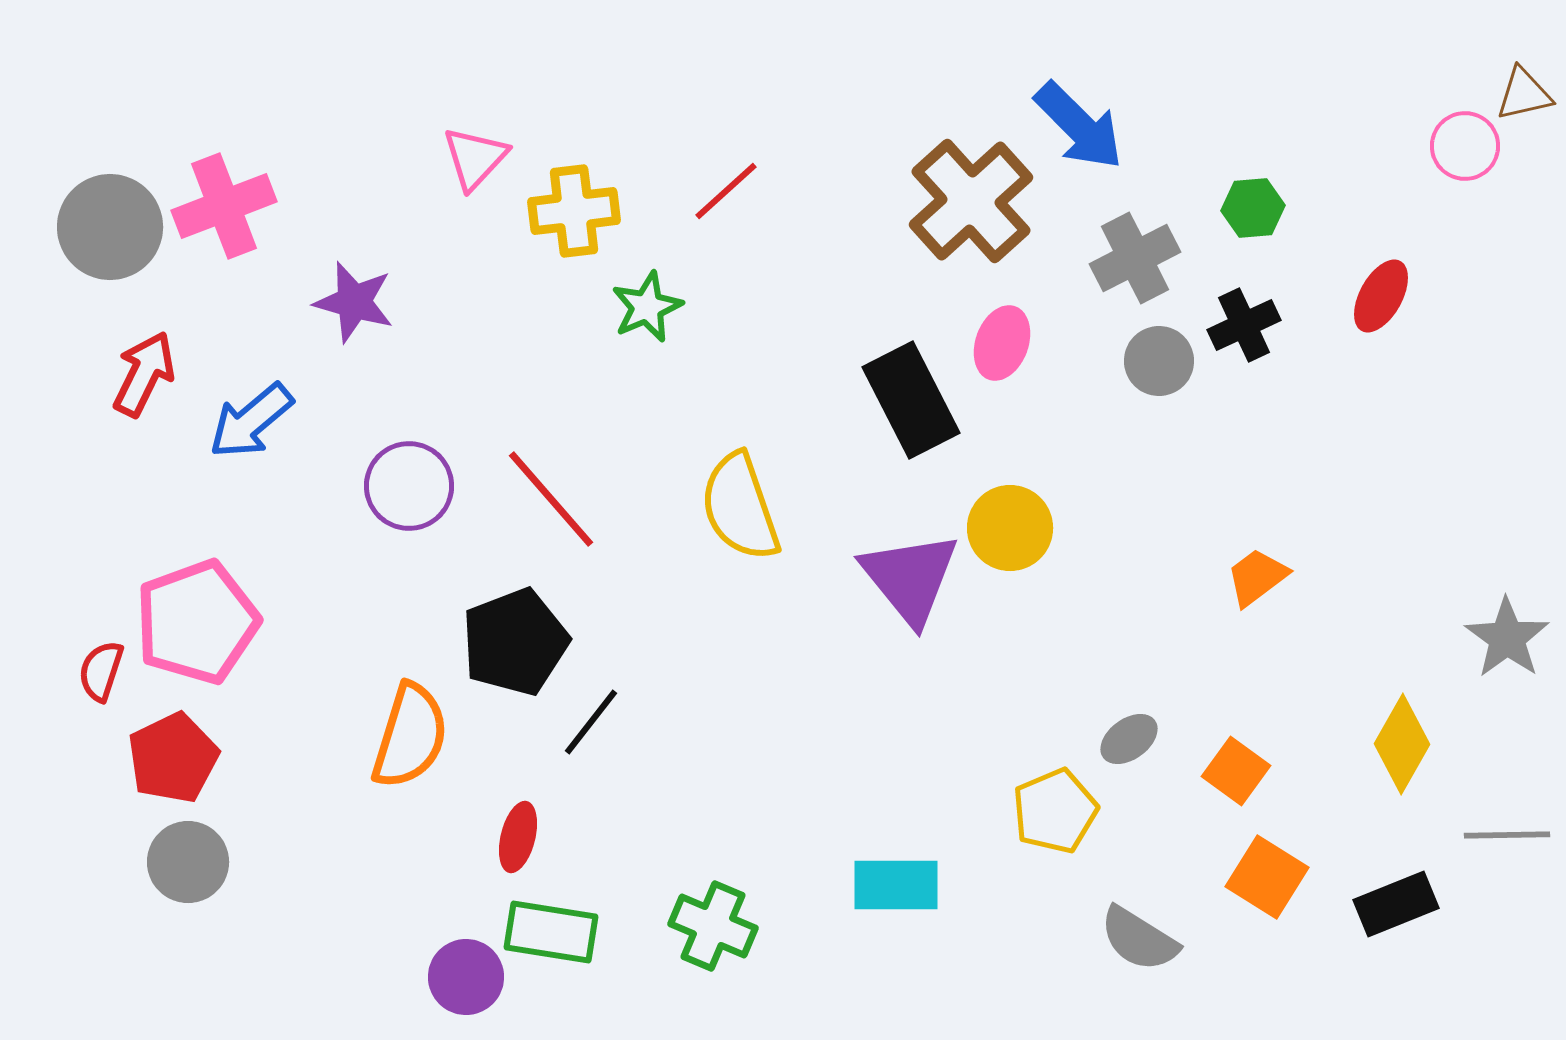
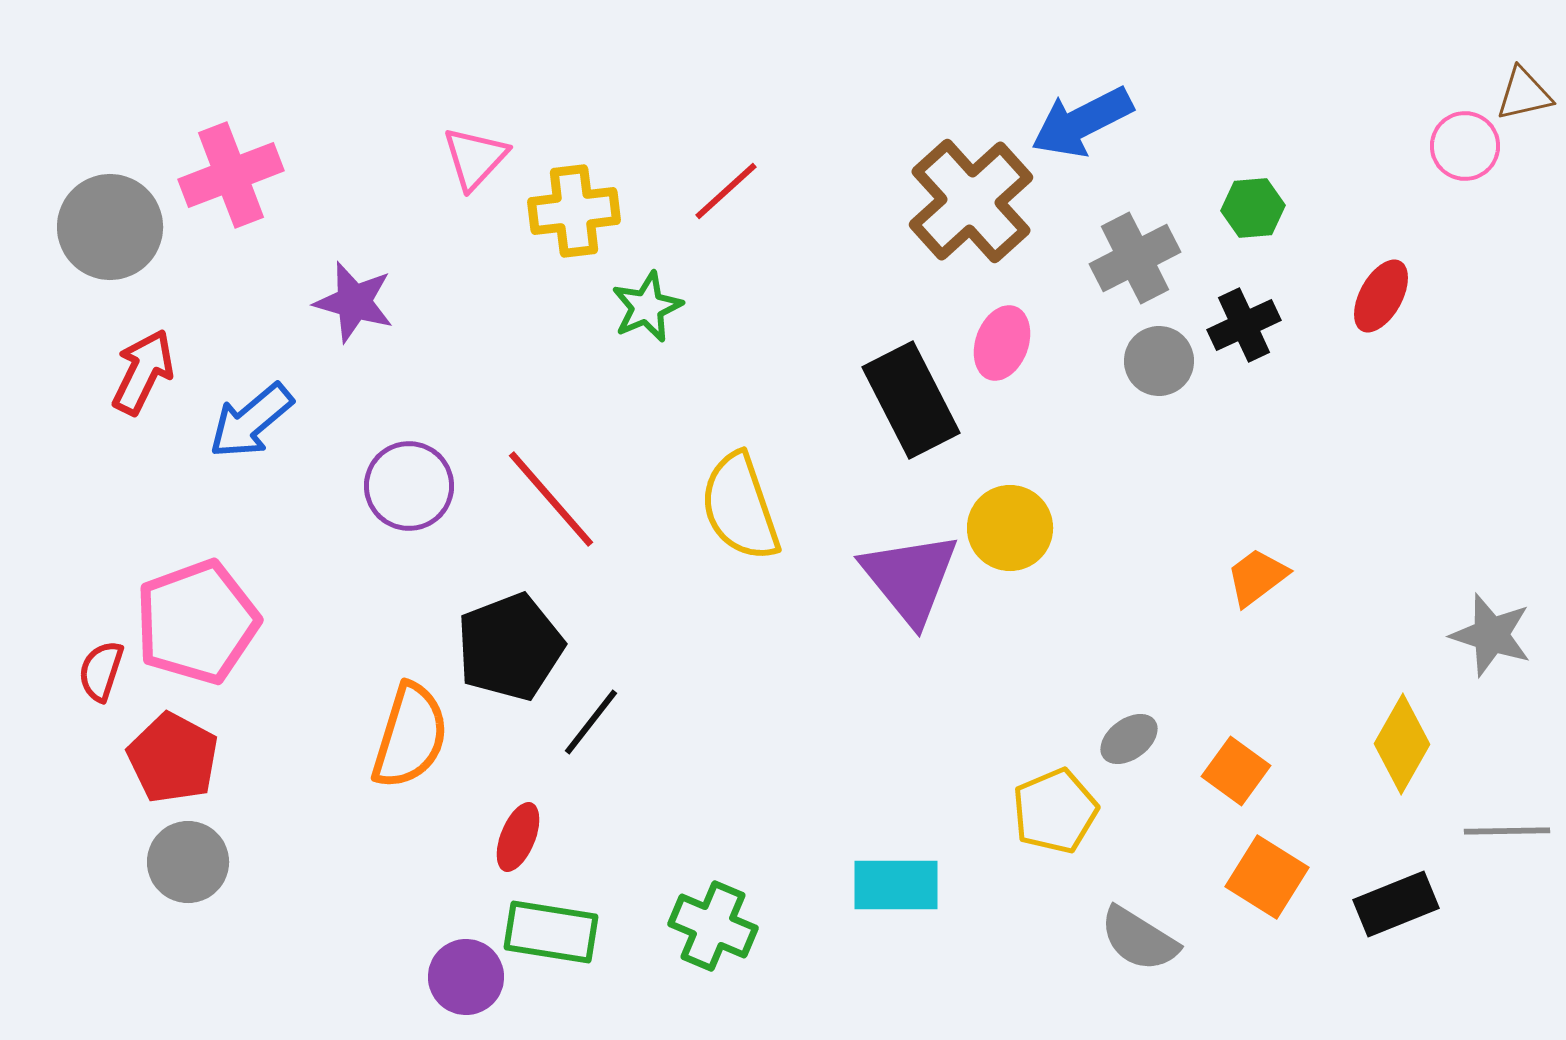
blue arrow at (1079, 126): moved 3 px right, 4 px up; rotated 108 degrees clockwise
pink cross at (224, 206): moved 7 px right, 31 px up
red arrow at (144, 374): moved 1 px left, 2 px up
gray star at (1507, 638): moved 16 px left, 3 px up; rotated 18 degrees counterclockwise
black pentagon at (515, 642): moved 5 px left, 5 px down
red pentagon at (173, 758): rotated 18 degrees counterclockwise
gray line at (1507, 835): moved 4 px up
red ellipse at (518, 837): rotated 8 degrees clockwise
